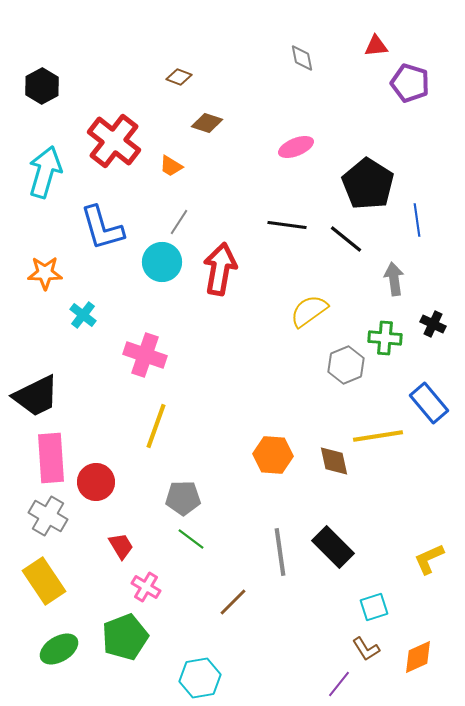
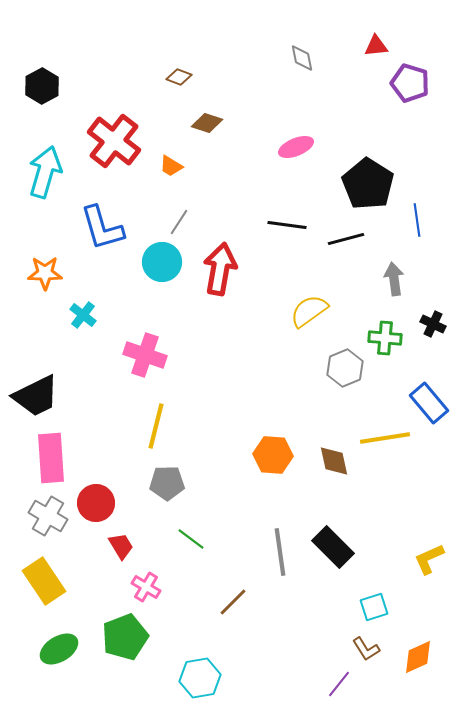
black line at (346, 239): rotated 54 degrees counterclockwise
gray hexagon at (346, 365): moved 1 px left, 3 px down
yellow line at (156, 426): rotated 6 degrees counterclockwise
yellow line at (378, 436): moved 7 px right, 2 px down
red circle at (96, 482): moved 21 px down
gray pentagon at (183, 498): moved 16 px left, 15 px up
